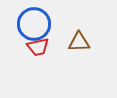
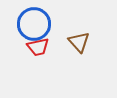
brown triangle: rotated 50 degrees clockwise
